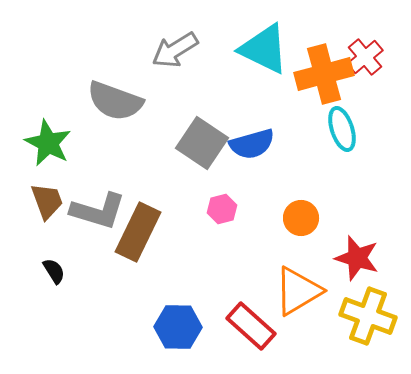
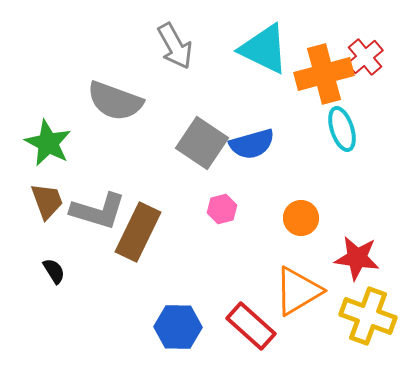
gray arrow: moved 4 px up; rotated 87 degrees counterclockwise
red star: rotated 9 degrees counterclockwise
